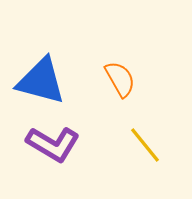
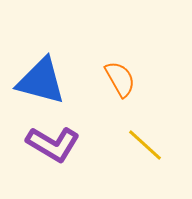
yellow line: rotated 9 degrees counterclockwise
